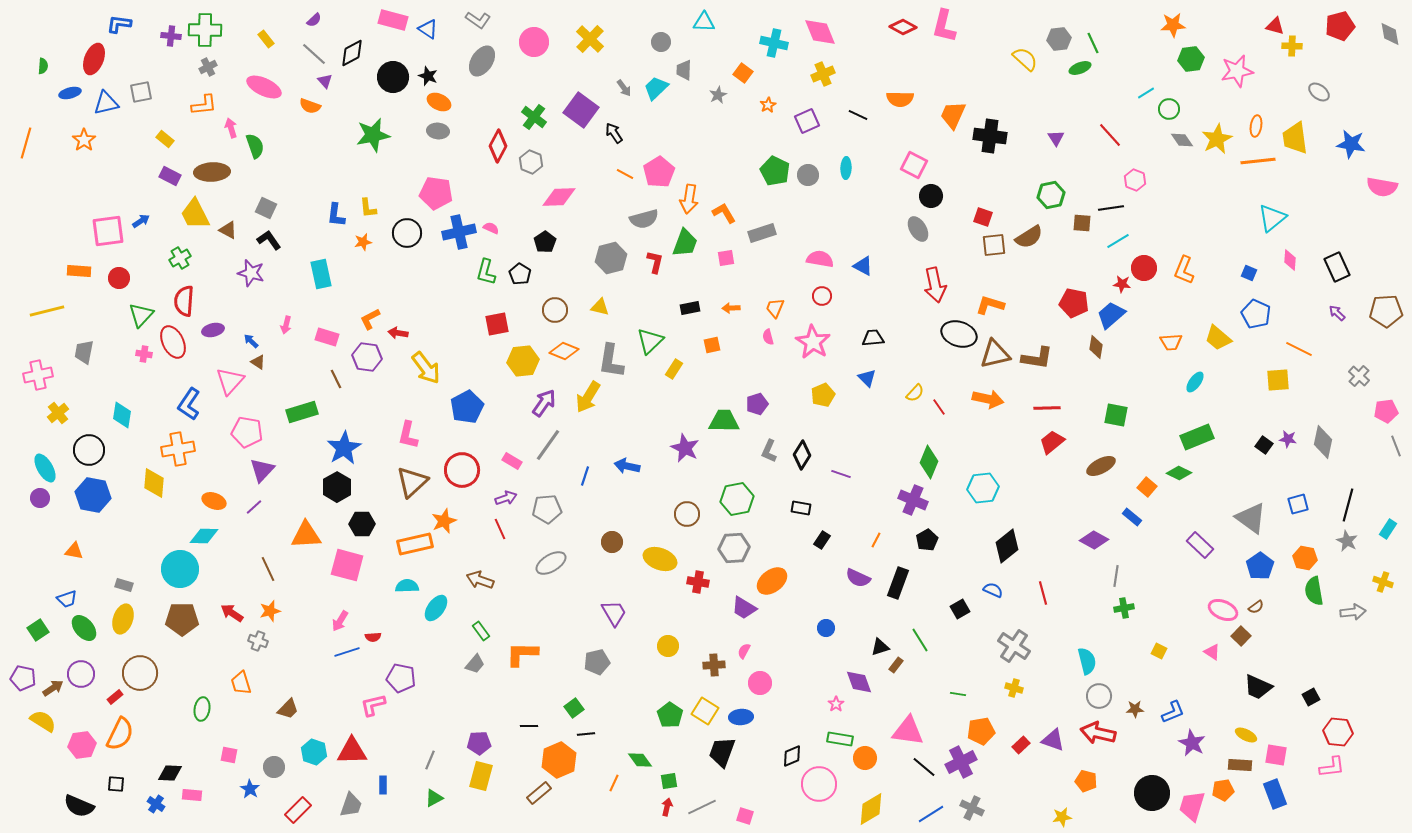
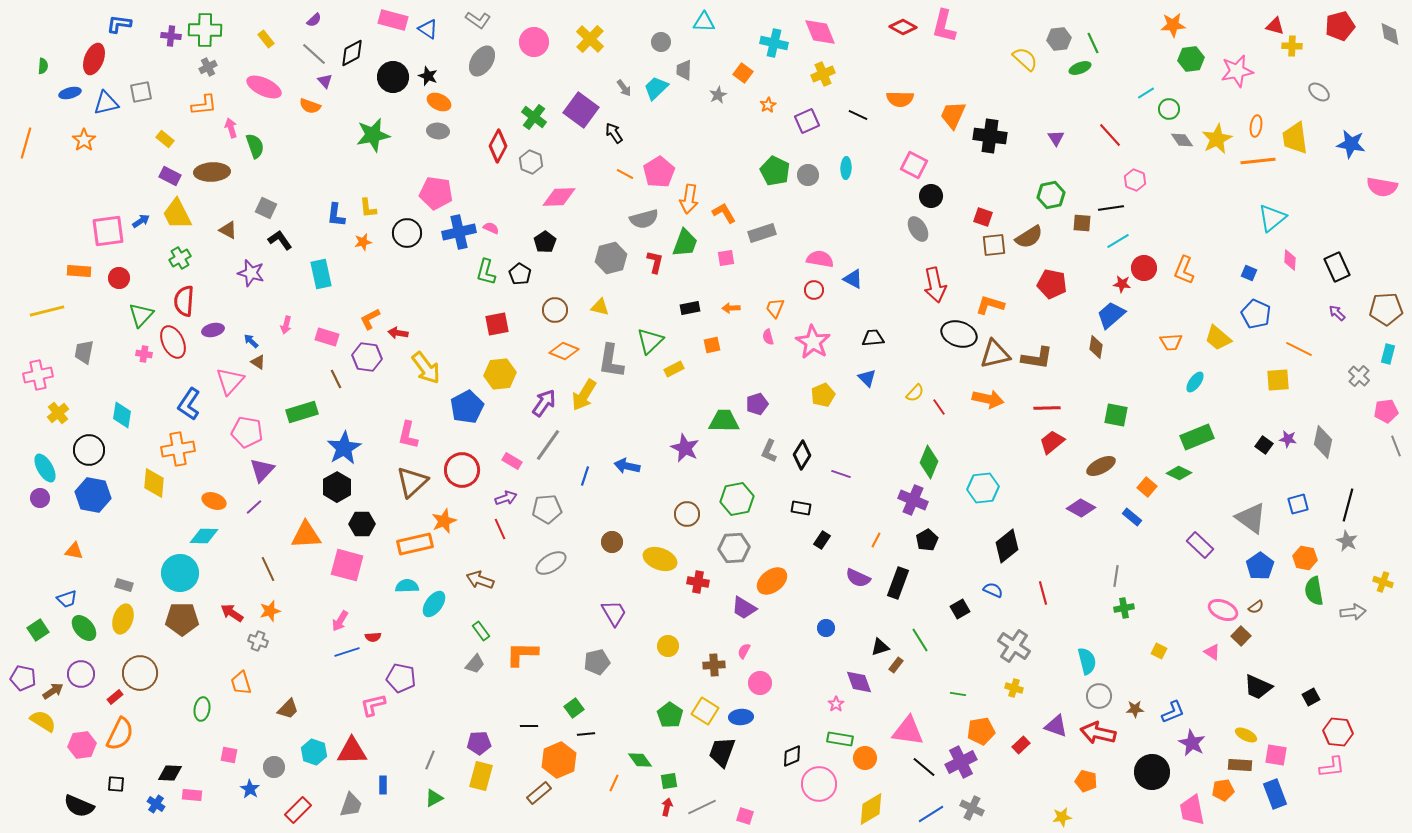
yellow trapezoid at (195, 214): moved 18 px left
black L-shape at (269, 240): moved 11 px right
blue triangle at (863, 266): moved 10 px left, 13 px down
red circle at (822, 296): moved 8 px left, 6 px up
red pentagon at (1074, 303): moved 22 px left, 19 px up
brown pentagon at (1386, 311): moved 2 px up
yellow hexagon at (523, 361): moved 23 px left, 13 px down
yellow rectangle at (674, 369): rotated 30 degrees clockwise
yellow arrow at (588, 397): moved 4 px left, 2 px up
cyan rectangle at (1388, 529): moved 175 px up; rotated 18 degrees counterclockwise
purple diamond at (1094, 540): moved 13 px left, 32 px up
cyan circle at (180, 569): moved 4 px down
cyan ellipse at (436, 608): moved 2 px left, 4 px up
brown arrow at (53, 688): moved 3 px down
purple triangle at (1053, 740): moved 3 px right, 14 px up
black circle at (1152, 793): moved 21 px up
pink trapezoid at (1192, 806): moved 4 px down; rotated 28 degrees counterclockwise
